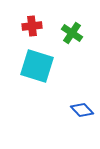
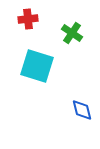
red cross: moved 4 px left, 7 px up
blue diamond: rotated 30 degrees clockwise
